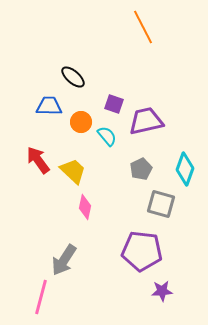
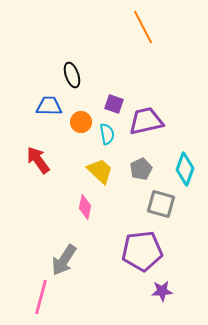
black ellipse: moved 1 px left, 2 px up; rotated 30 degrees clockwise
cyan semicircle: moved 2 px up; rotated 30 degrees clockwise
yellow trapezoid: moved 27 px right
purple pentagon: rotated 12 degrees counterclockwise
